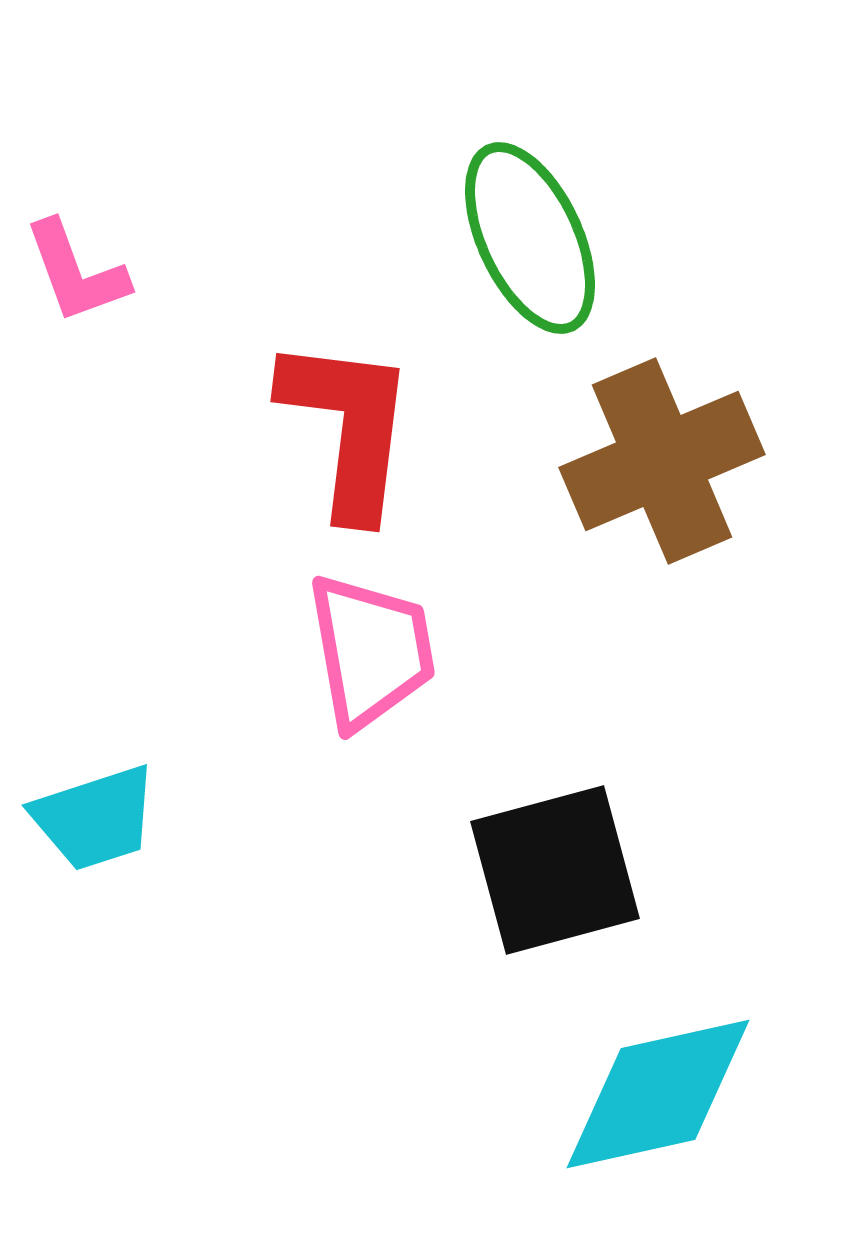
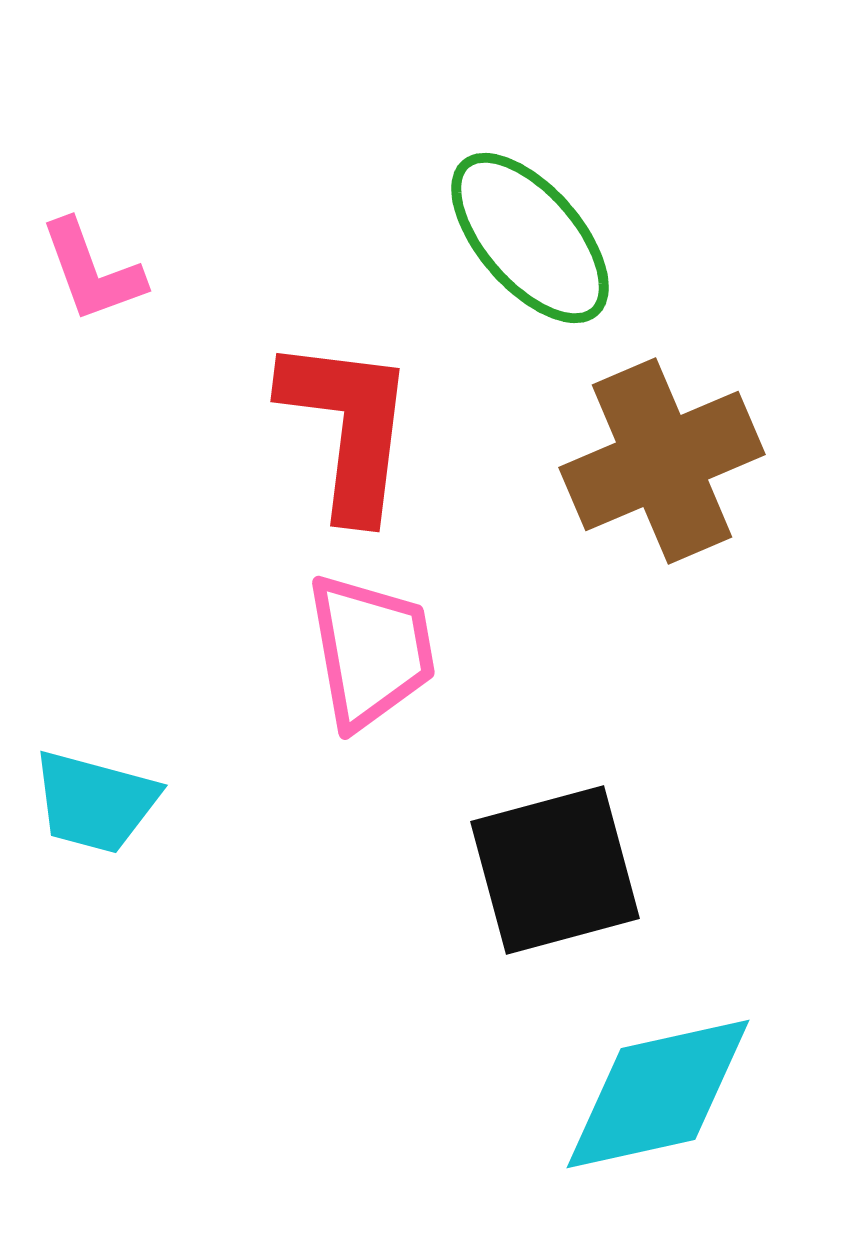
green ellipse: rotated 16 degrees counterclockwise
pink L-shape: moved 16 px right, 1 px up
cyan trapezoid: moved 16 px up; rotated 33 degrees clockwise
